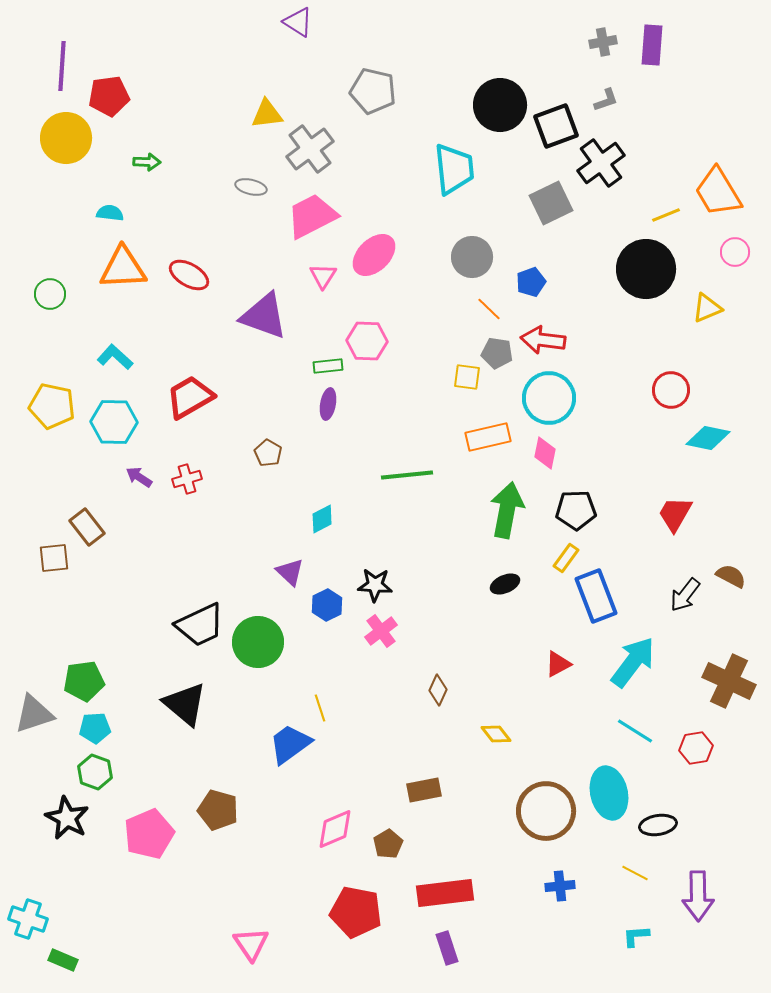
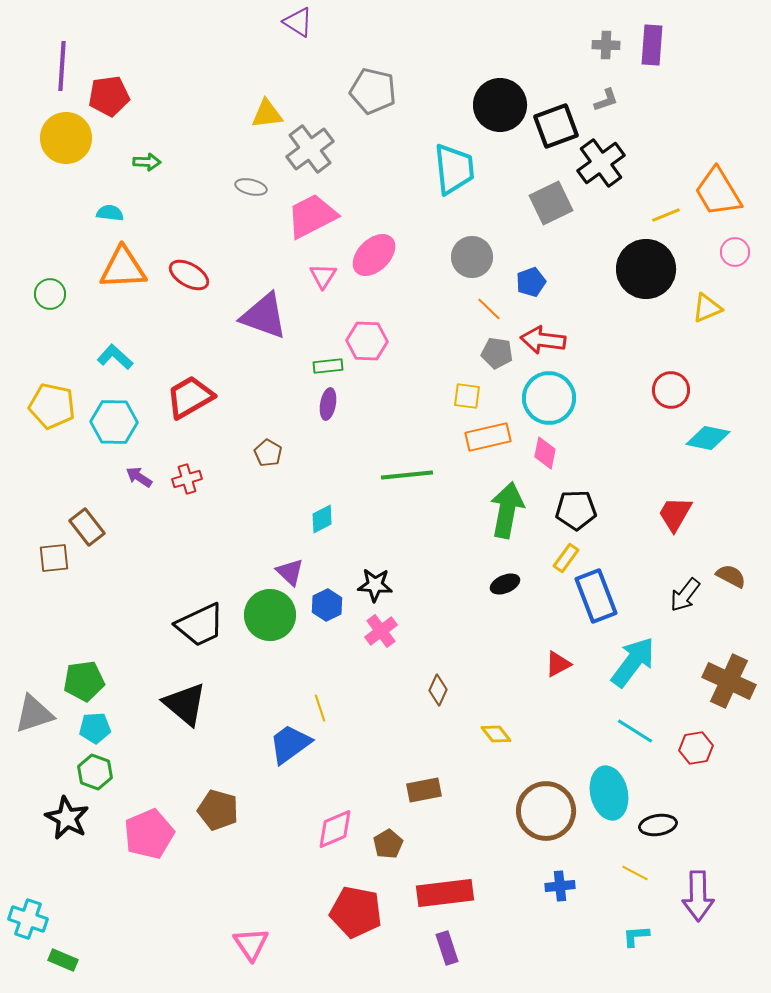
gray cross at (603, 42): moved 3 px right, 3 px down; rotated 12 degrees clockwise
yellow square at (467, 377): moved 19 px down
green circle at (258, 642): moved 12 px right, 27 px up
